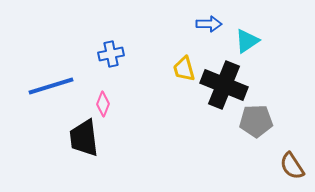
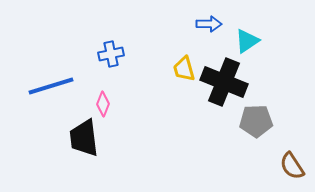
black cross: moved 3 px up
